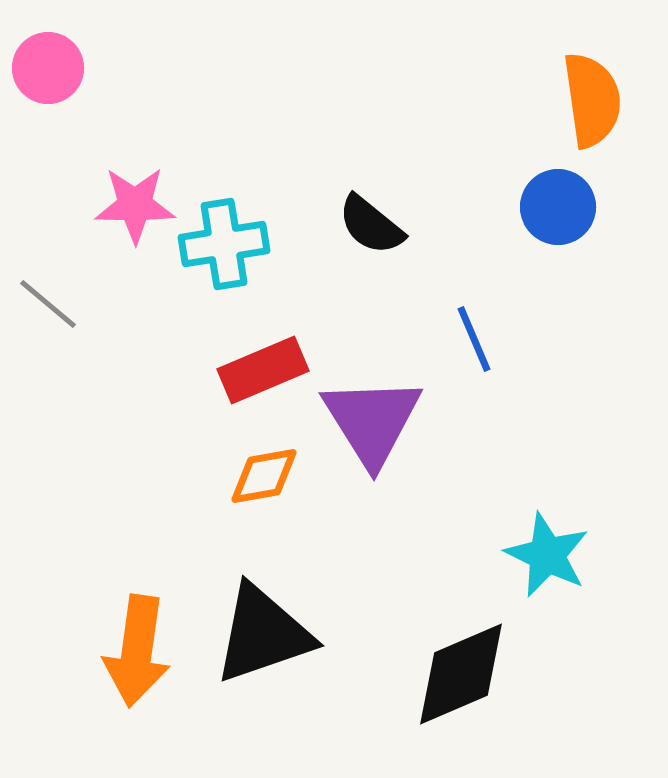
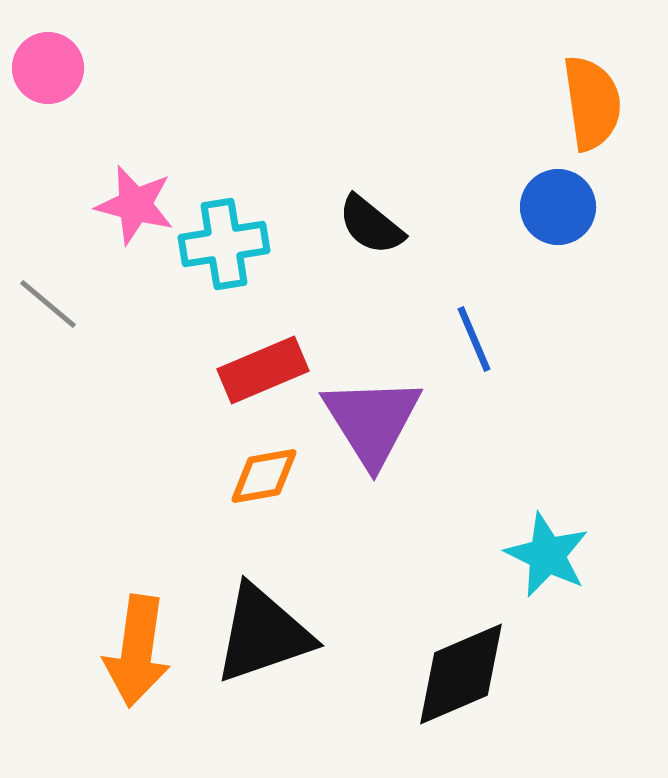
orange semicircle: moved 3 px down
pink star: rotated 14 degrees clockwise
